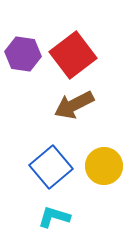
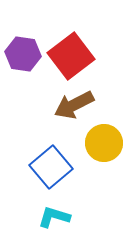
red square: moved 2 px left, 1 px down
yellow circle: moved 23 px up
